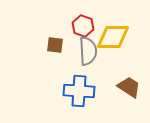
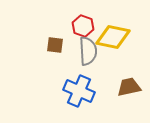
yellow diamond: rotated 12 degrees clockwise
brown trapezoid: rotated 45 degrees counterclockwise
blue cross: rotated 20 degrees clockwise
